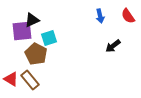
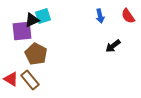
cyan square: moved 6 px left, 22 px up
